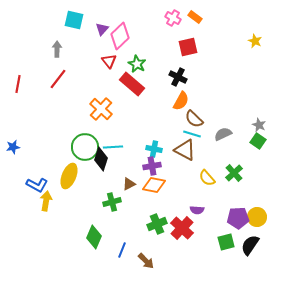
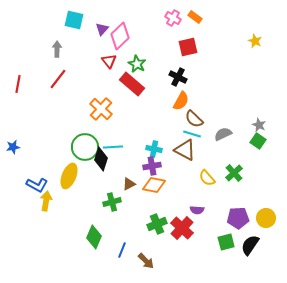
yellow circle at (257, 217): moved 9 px right, 1 px down
